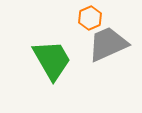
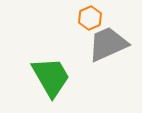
green trapezoid: moved 1 px left, 17 px down
